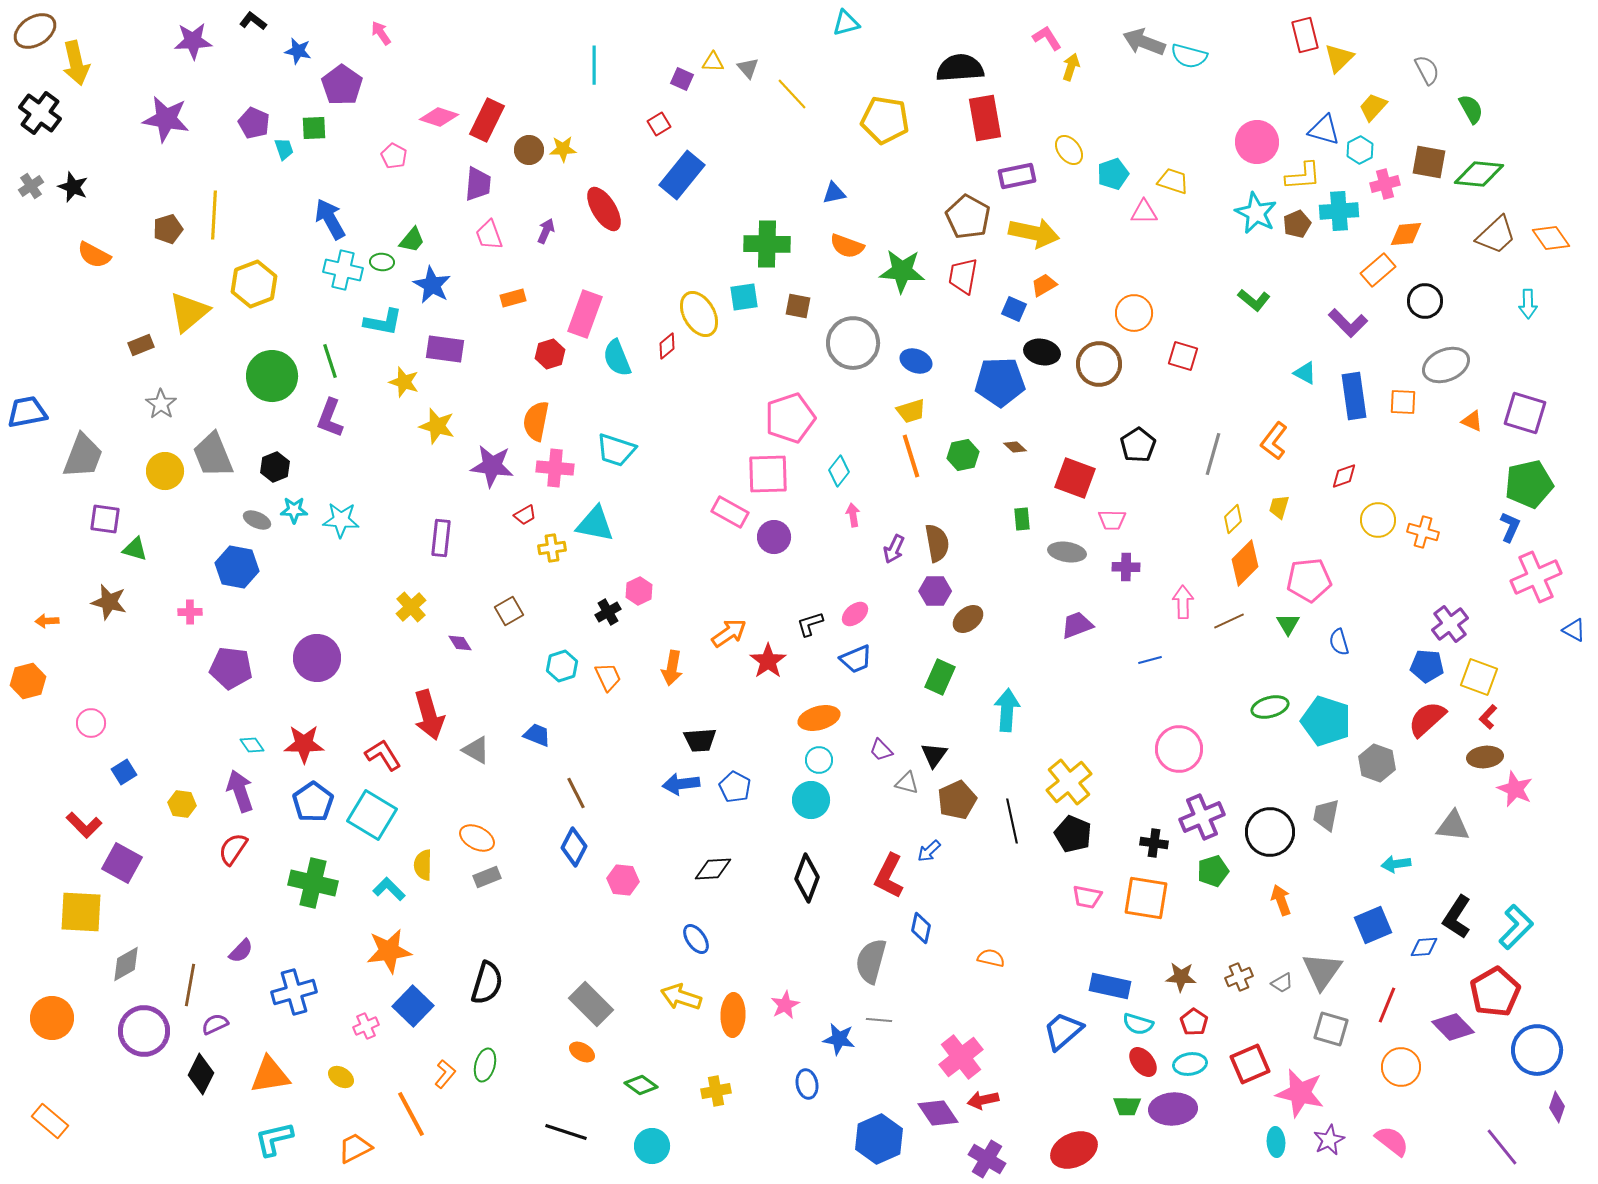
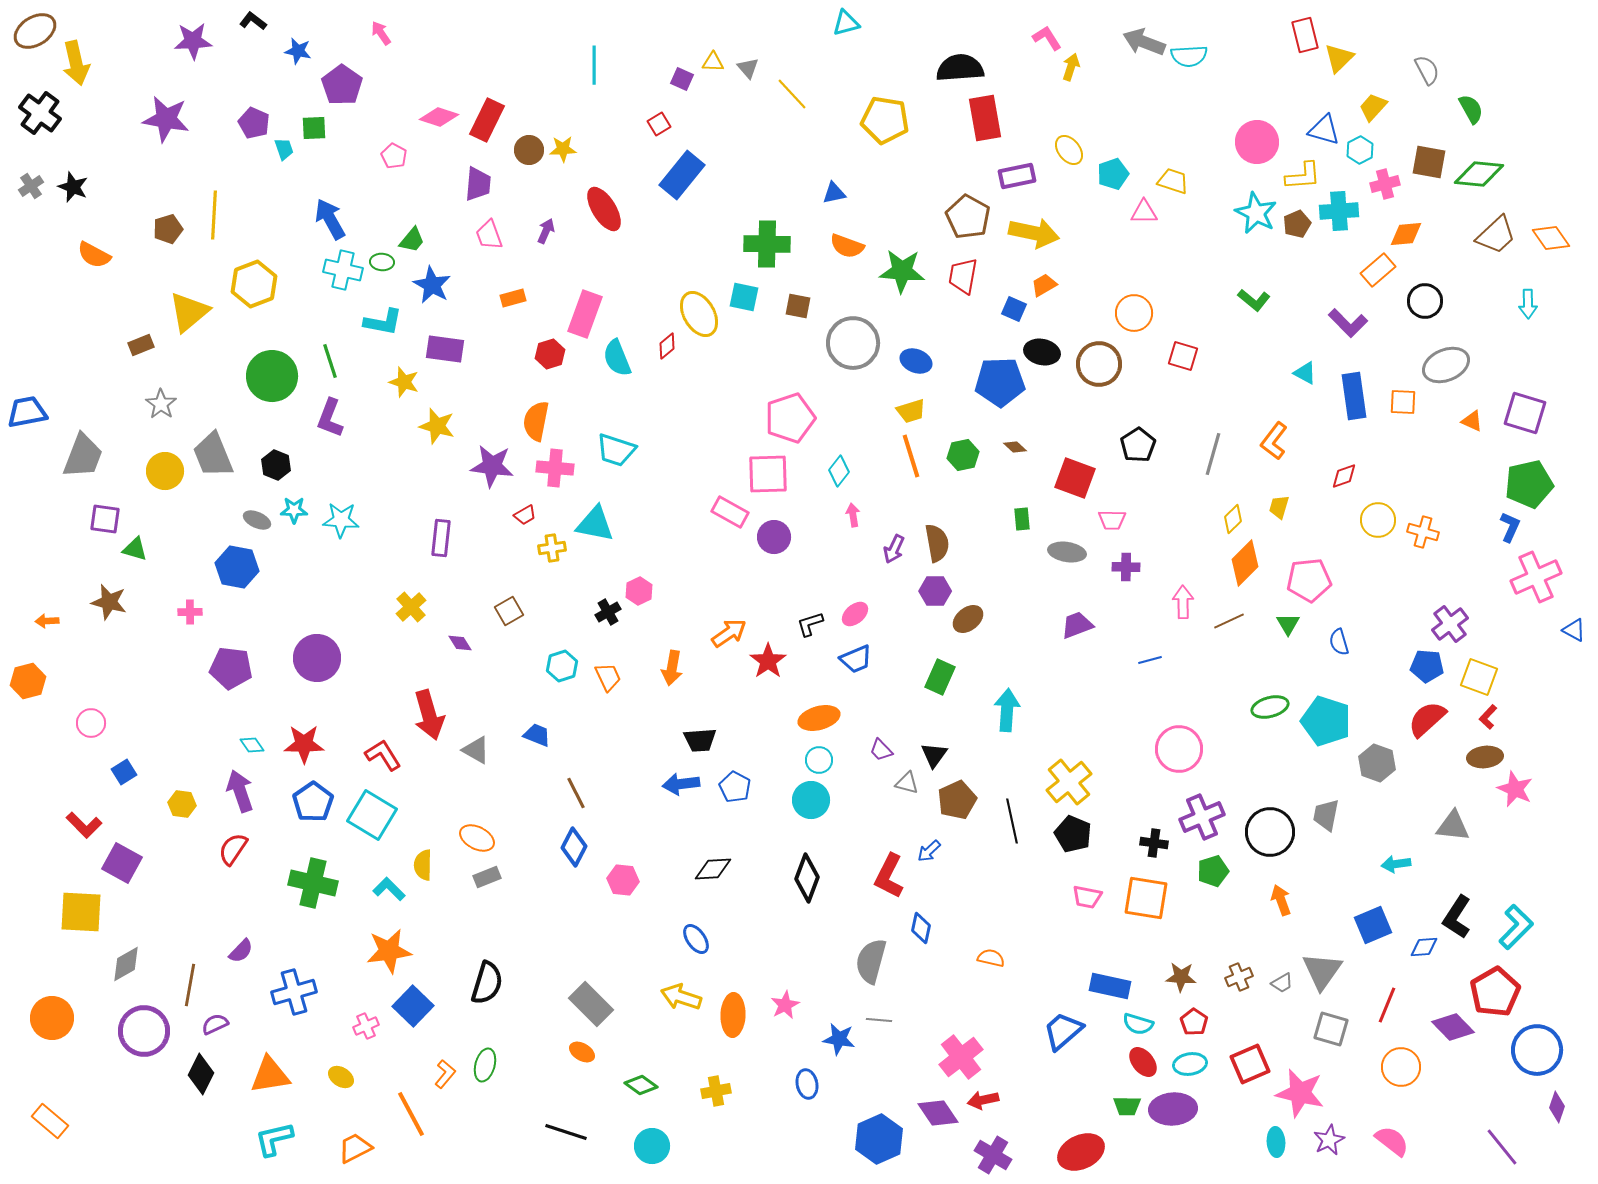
cyan semicircle at (1189, 56): rotated 18 degrees counterclockwise
cyan square at (744, 297): rotated 20 degrees clockwise
black hexagon at (275, 467): moved 1 px right, 2 px up; rotated 16 degrees counterclockwise
red ellipse at (1074, 1150): moved 7 px right, 2 px down
purple cross at (987, 1159): moved 6 px right, 4 px up
